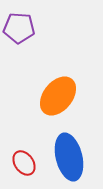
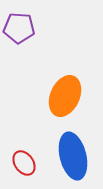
orange ellipse: moved 7 px right; rotated 15 degrees counterclockwise
blue ellipse: moved 4 px right, 1 px up
